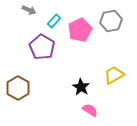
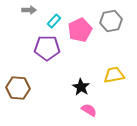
gray arrow: rotated 24 degrees counterclockwise
purple pentagon: moved 5 px right, 1 px down; rotated 30 degrees counterclockwise
yellow trapezoid: rotated 20 degrees clockwise
brown hexagon: rotated 25 degrees counterclockwise
pink semicircle: moved 1 px left
